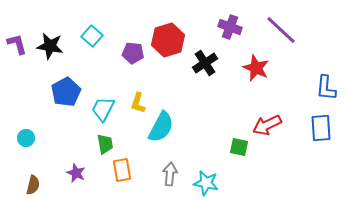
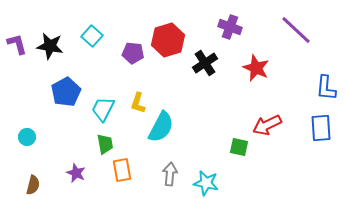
purple line: moved 15 px right
cyan circle: moved 1 px right, 1 px up
